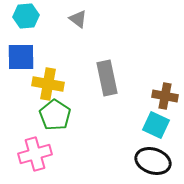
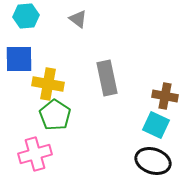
blue square: moved 2 px left, 2 px down
